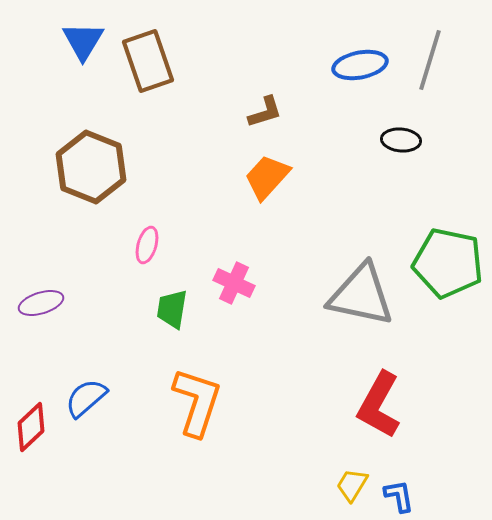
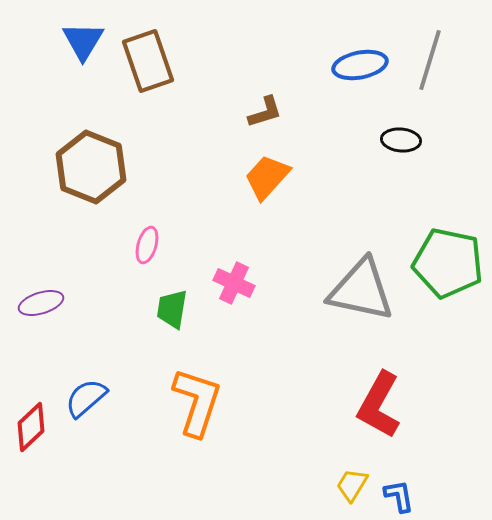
gray triangle: moved 5 px up
